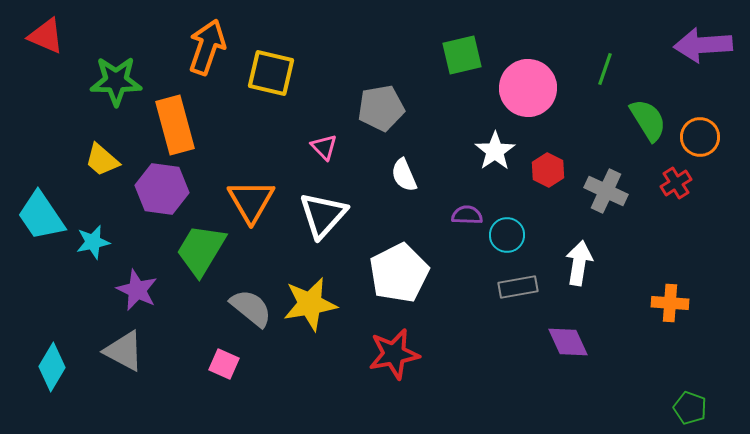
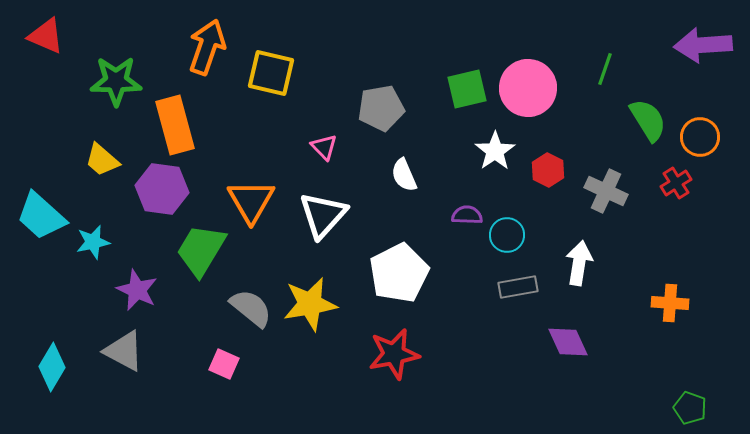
green square: moved 5 px right, 34 px down
cyan trapezoid: rotated 14 degrees counterclockwise
